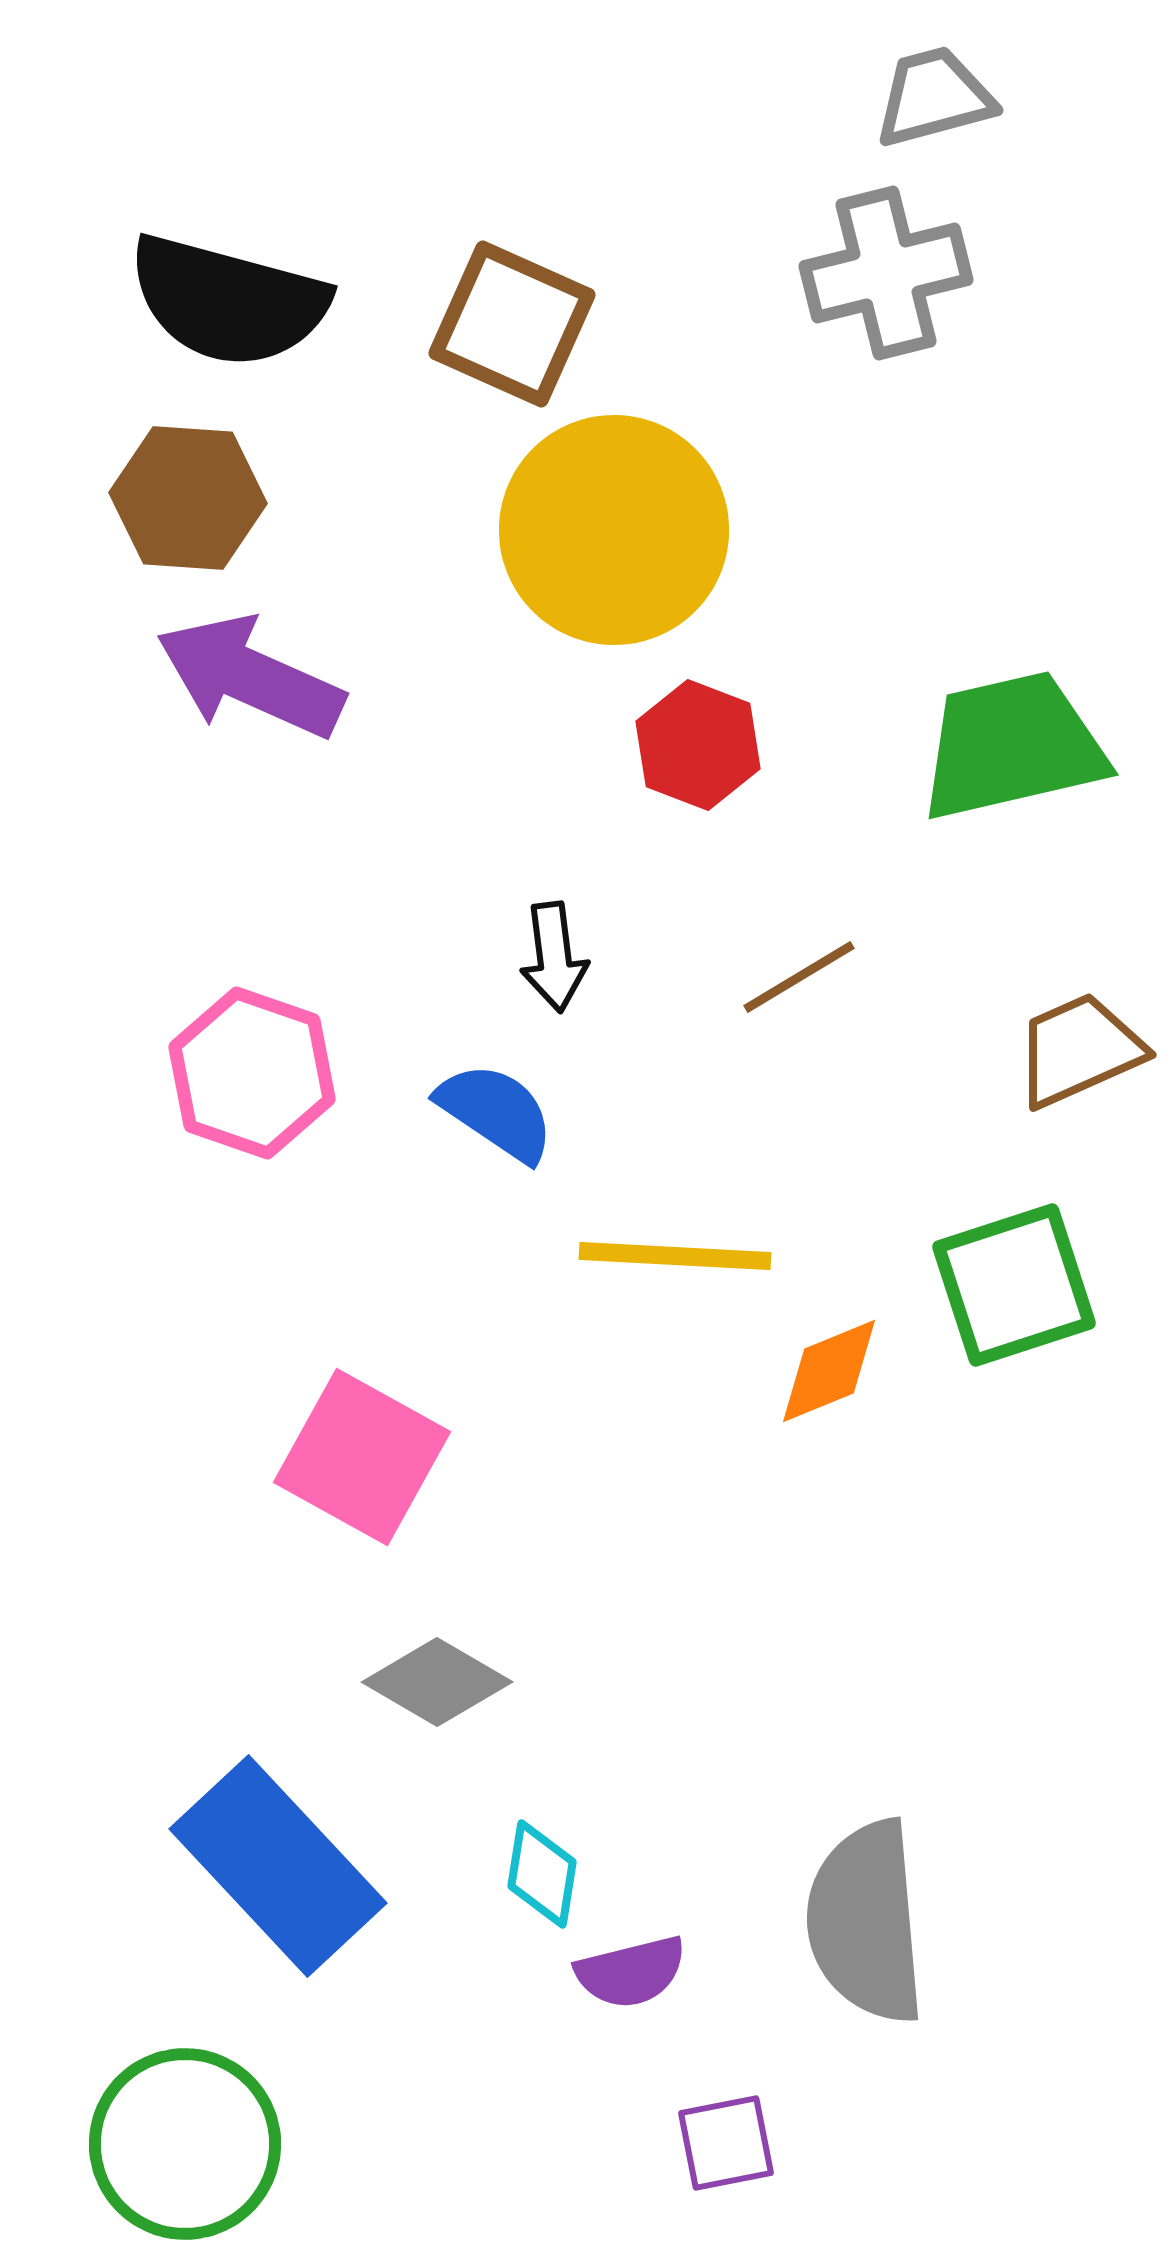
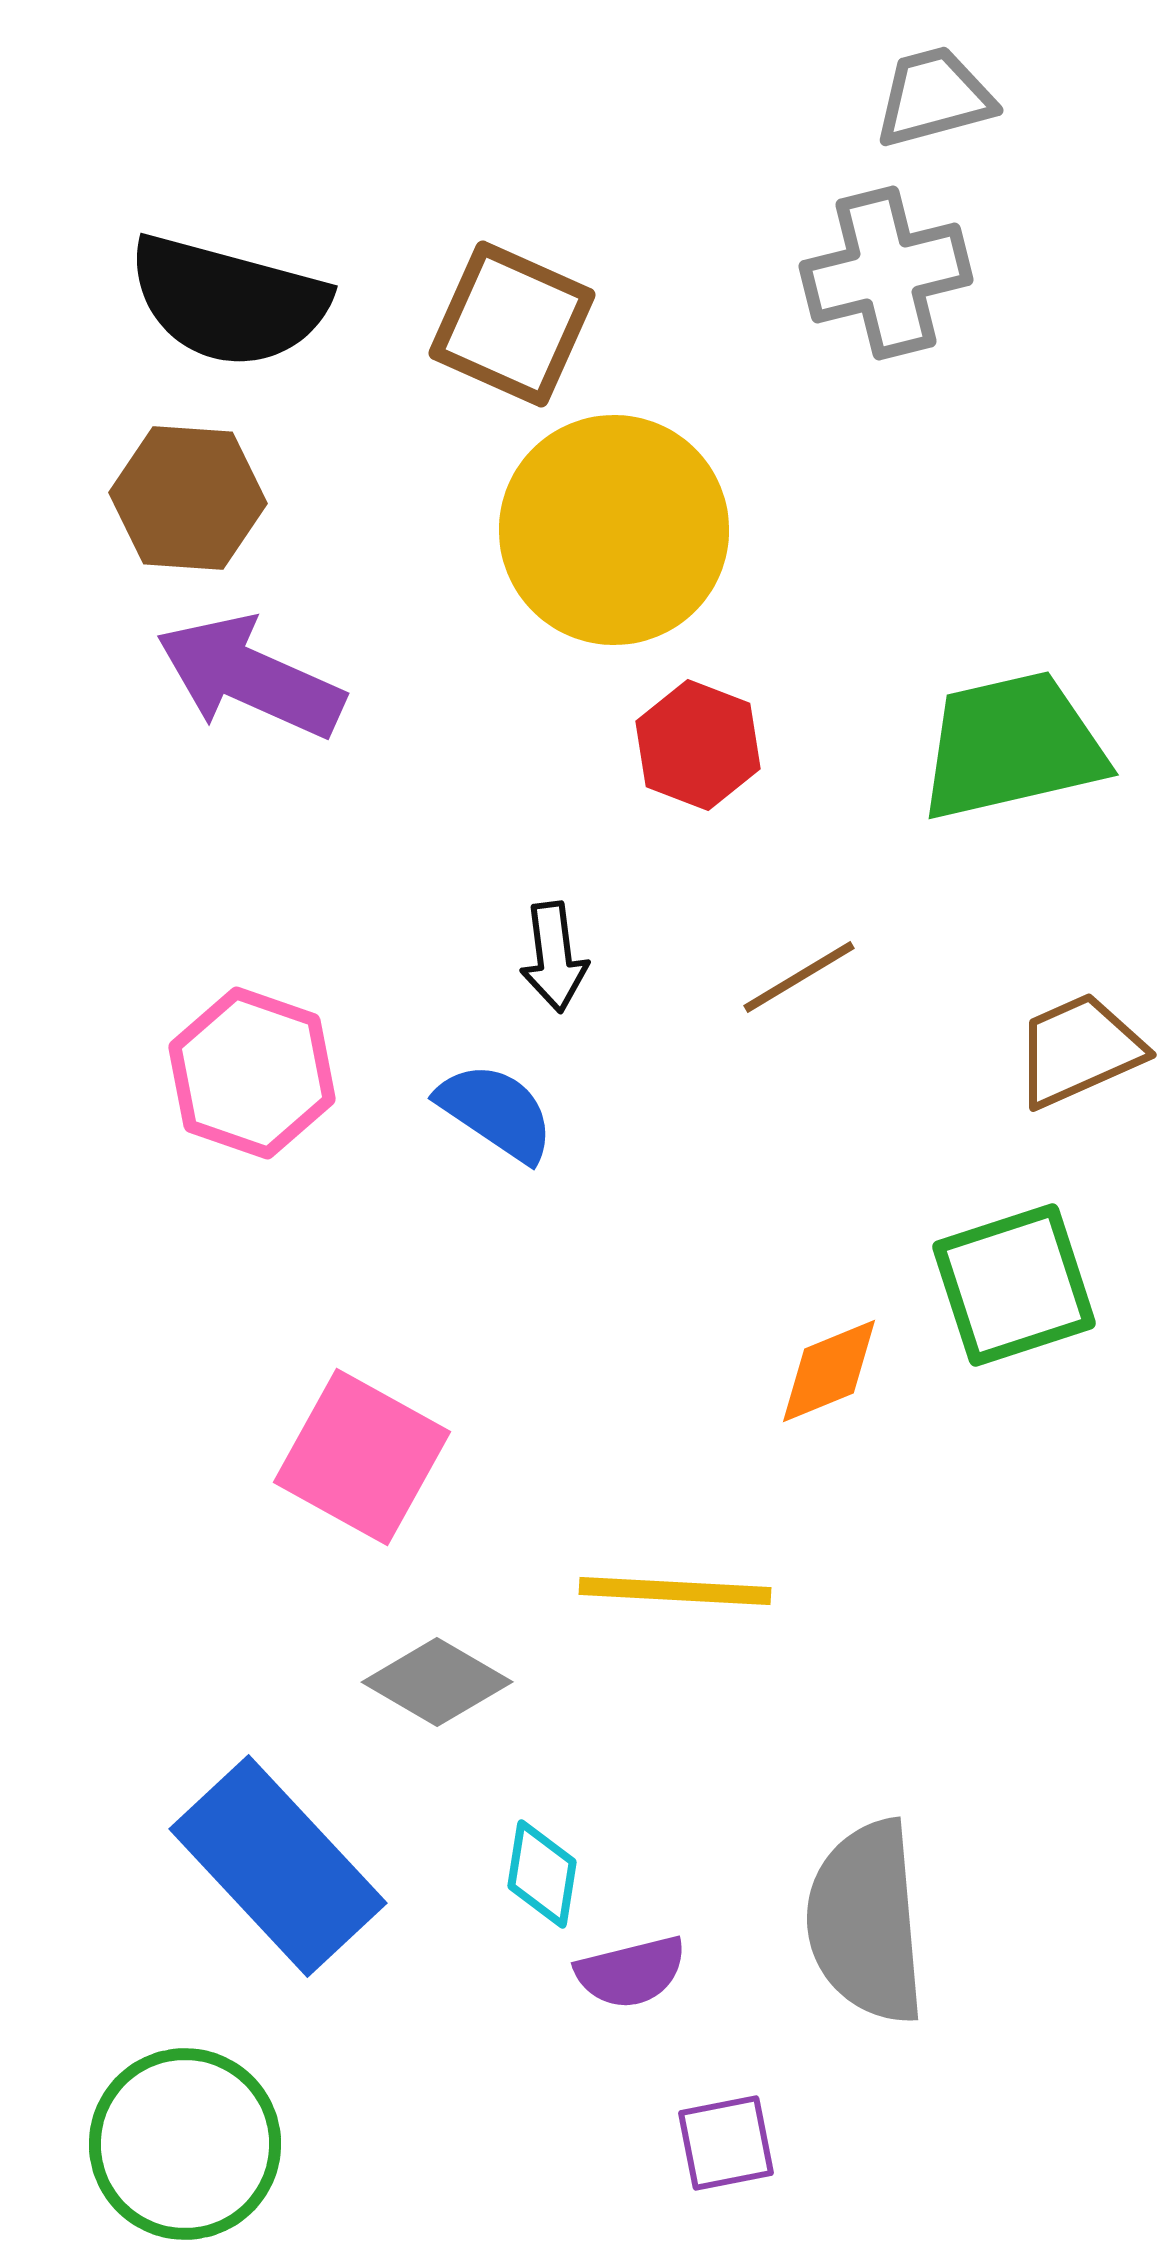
yellow line: moved 335 px down
